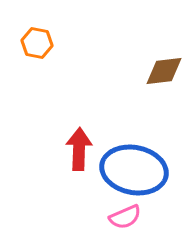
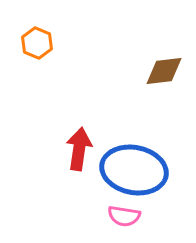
orange hexagon: rotated 12 degrees clockwise
red arrow: rotated 6 degrees clockwise
pink semicircle: moved 1 px left, 1 px up; rotated 32 degrees clockwise
